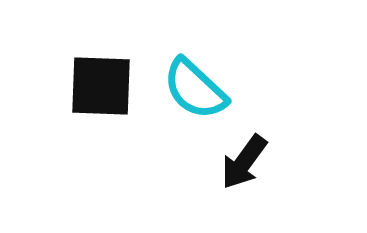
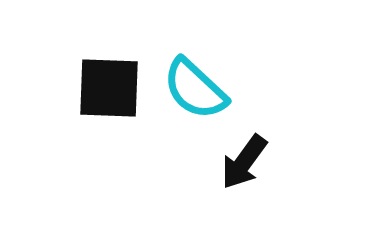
black square: moved 8 px right, 2 px down
